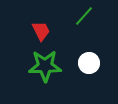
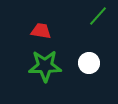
green line: moved 14 px right
red trapezoid: rotated 55 degrees counterclockwise
